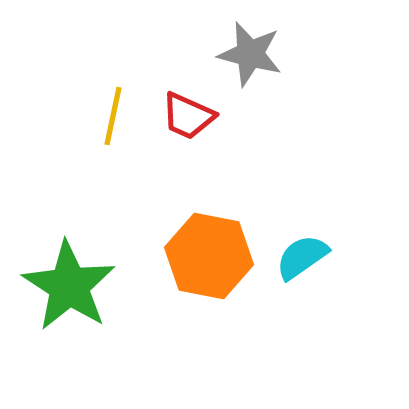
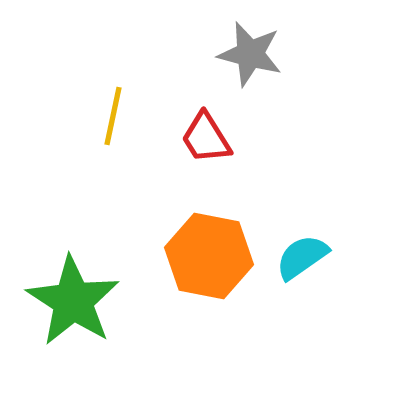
red trapezoid: moved 18 px right, 22 px down; rotated 34 degrees clockwise
green star: moved 4 px right, 15 px down
